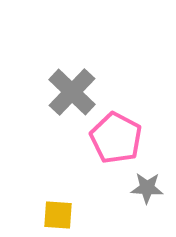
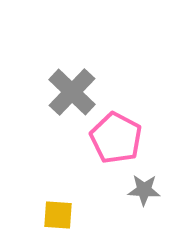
gray star: moved 3 px left, 2 px down
